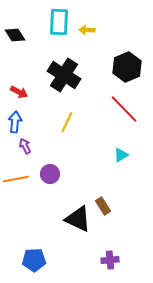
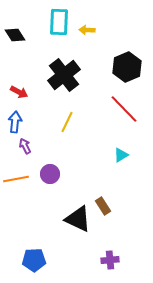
black cross: rotated 20 degrees clockwise
